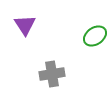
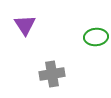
green ellipse: moved 1 px right, 1 px down; rotated 30 degrees clockwise
